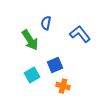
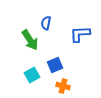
blue L-shape: rotated 55 degrees counterclockwise
